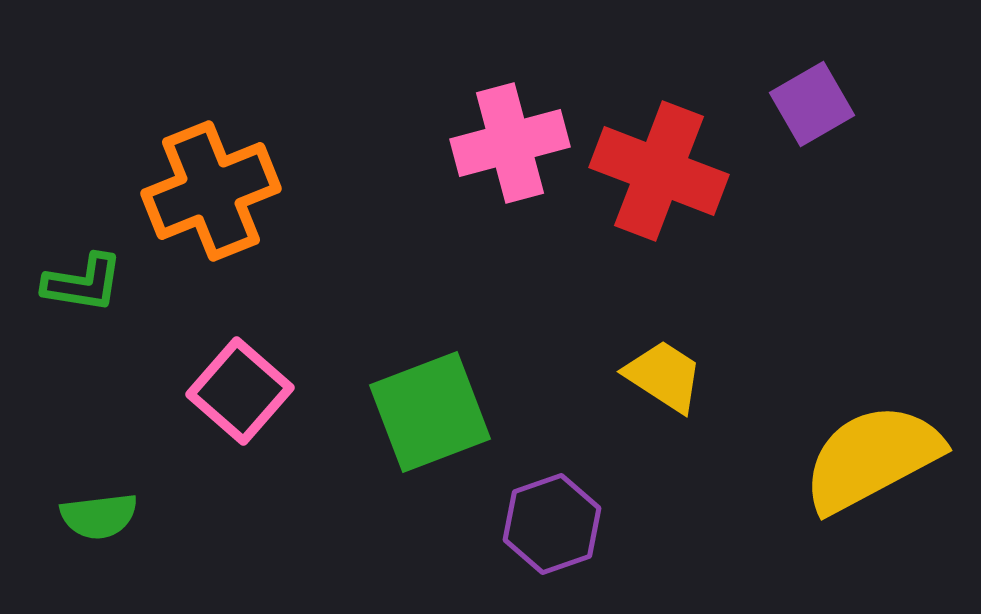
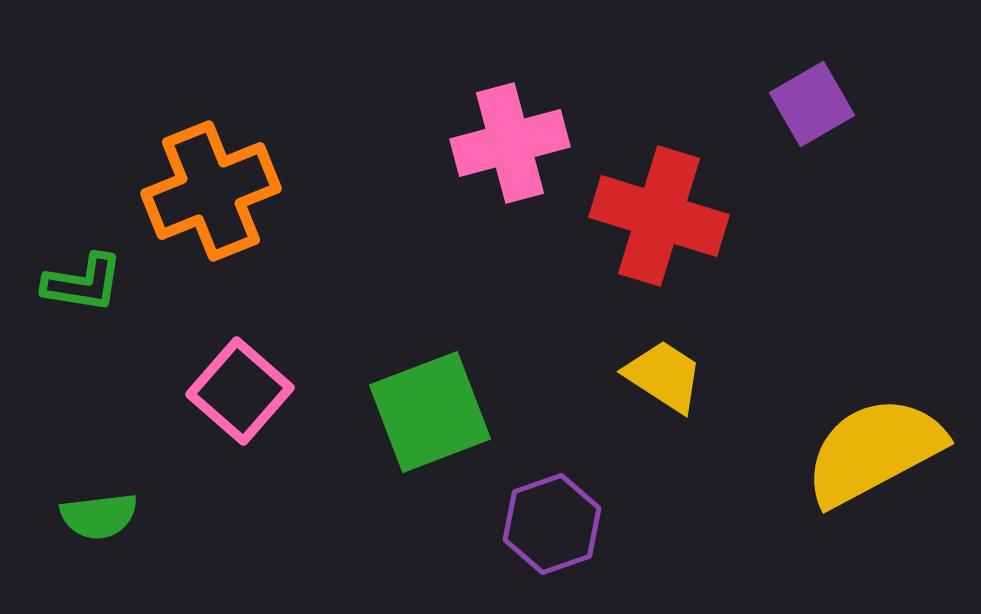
red cross: moved 45 px down; rotated 4 degrees counterclockwise
yellow semicircle: moved 2 px right, 7 px up
